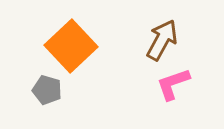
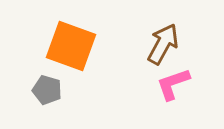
brown arrow: moved 1 px right, 4 px down
orange square: rotated 27 degrees counterclockwise
